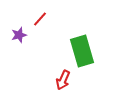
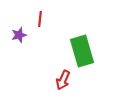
red line: rotated 35 degrees counterclockwise
